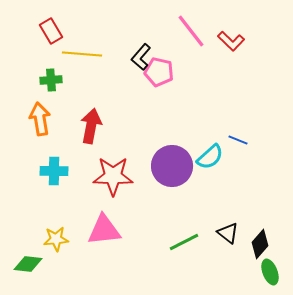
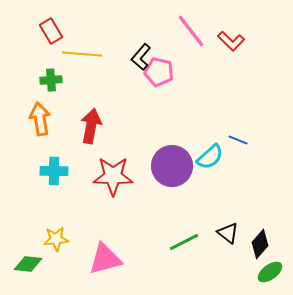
pink triangle: moved 1 px right, 29 px down; rotated 9 degrees counterclockwise
green ellipse: rotated 75 degrees clockwise
